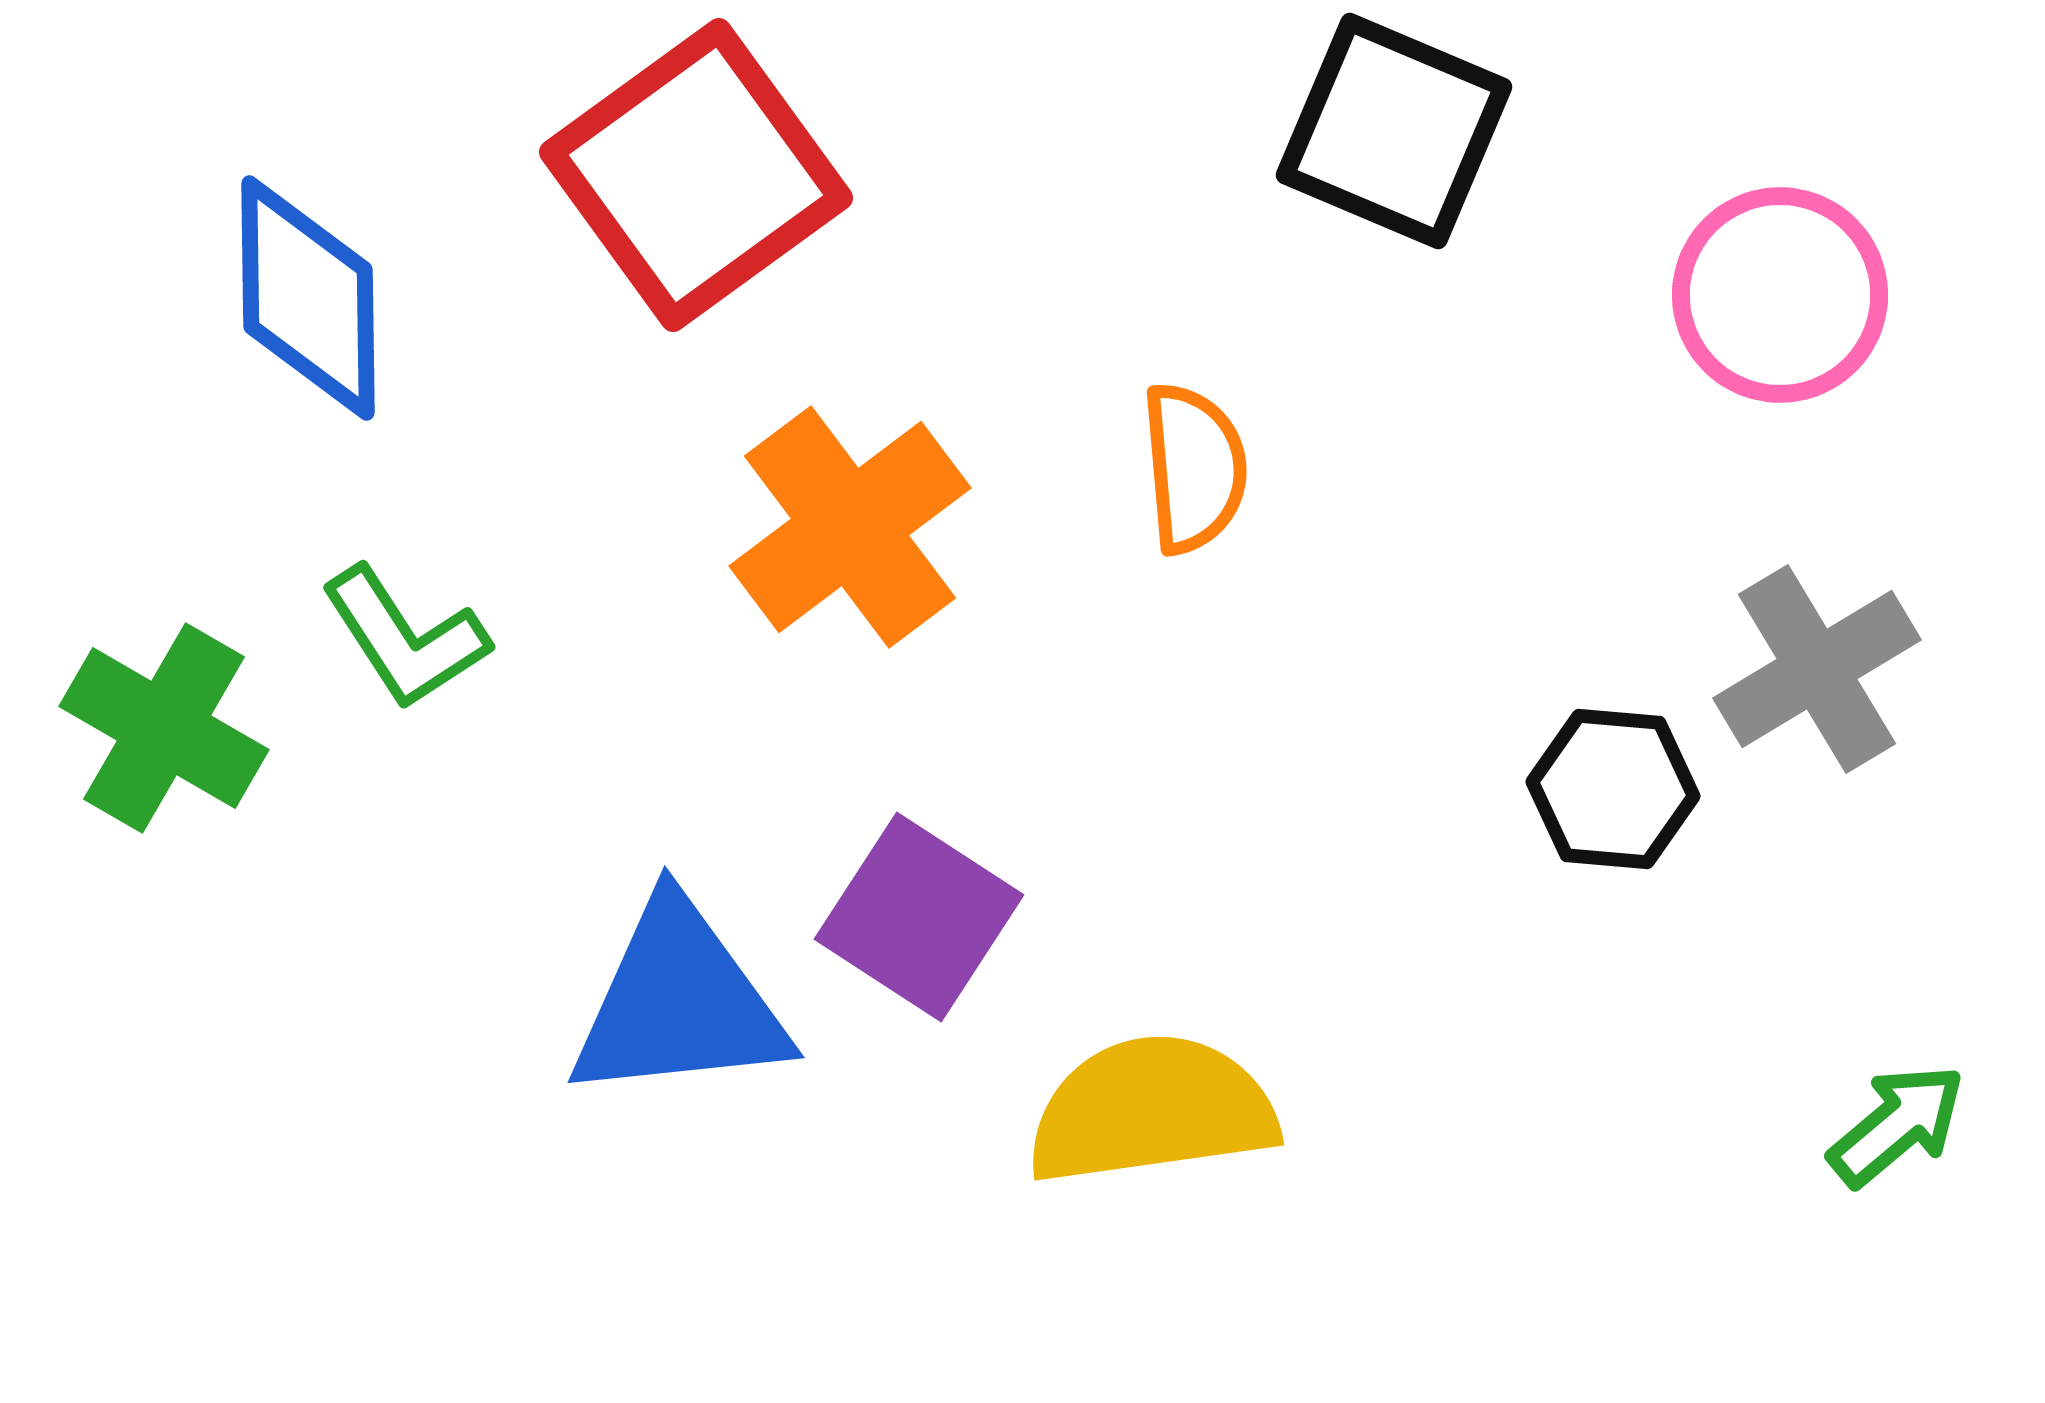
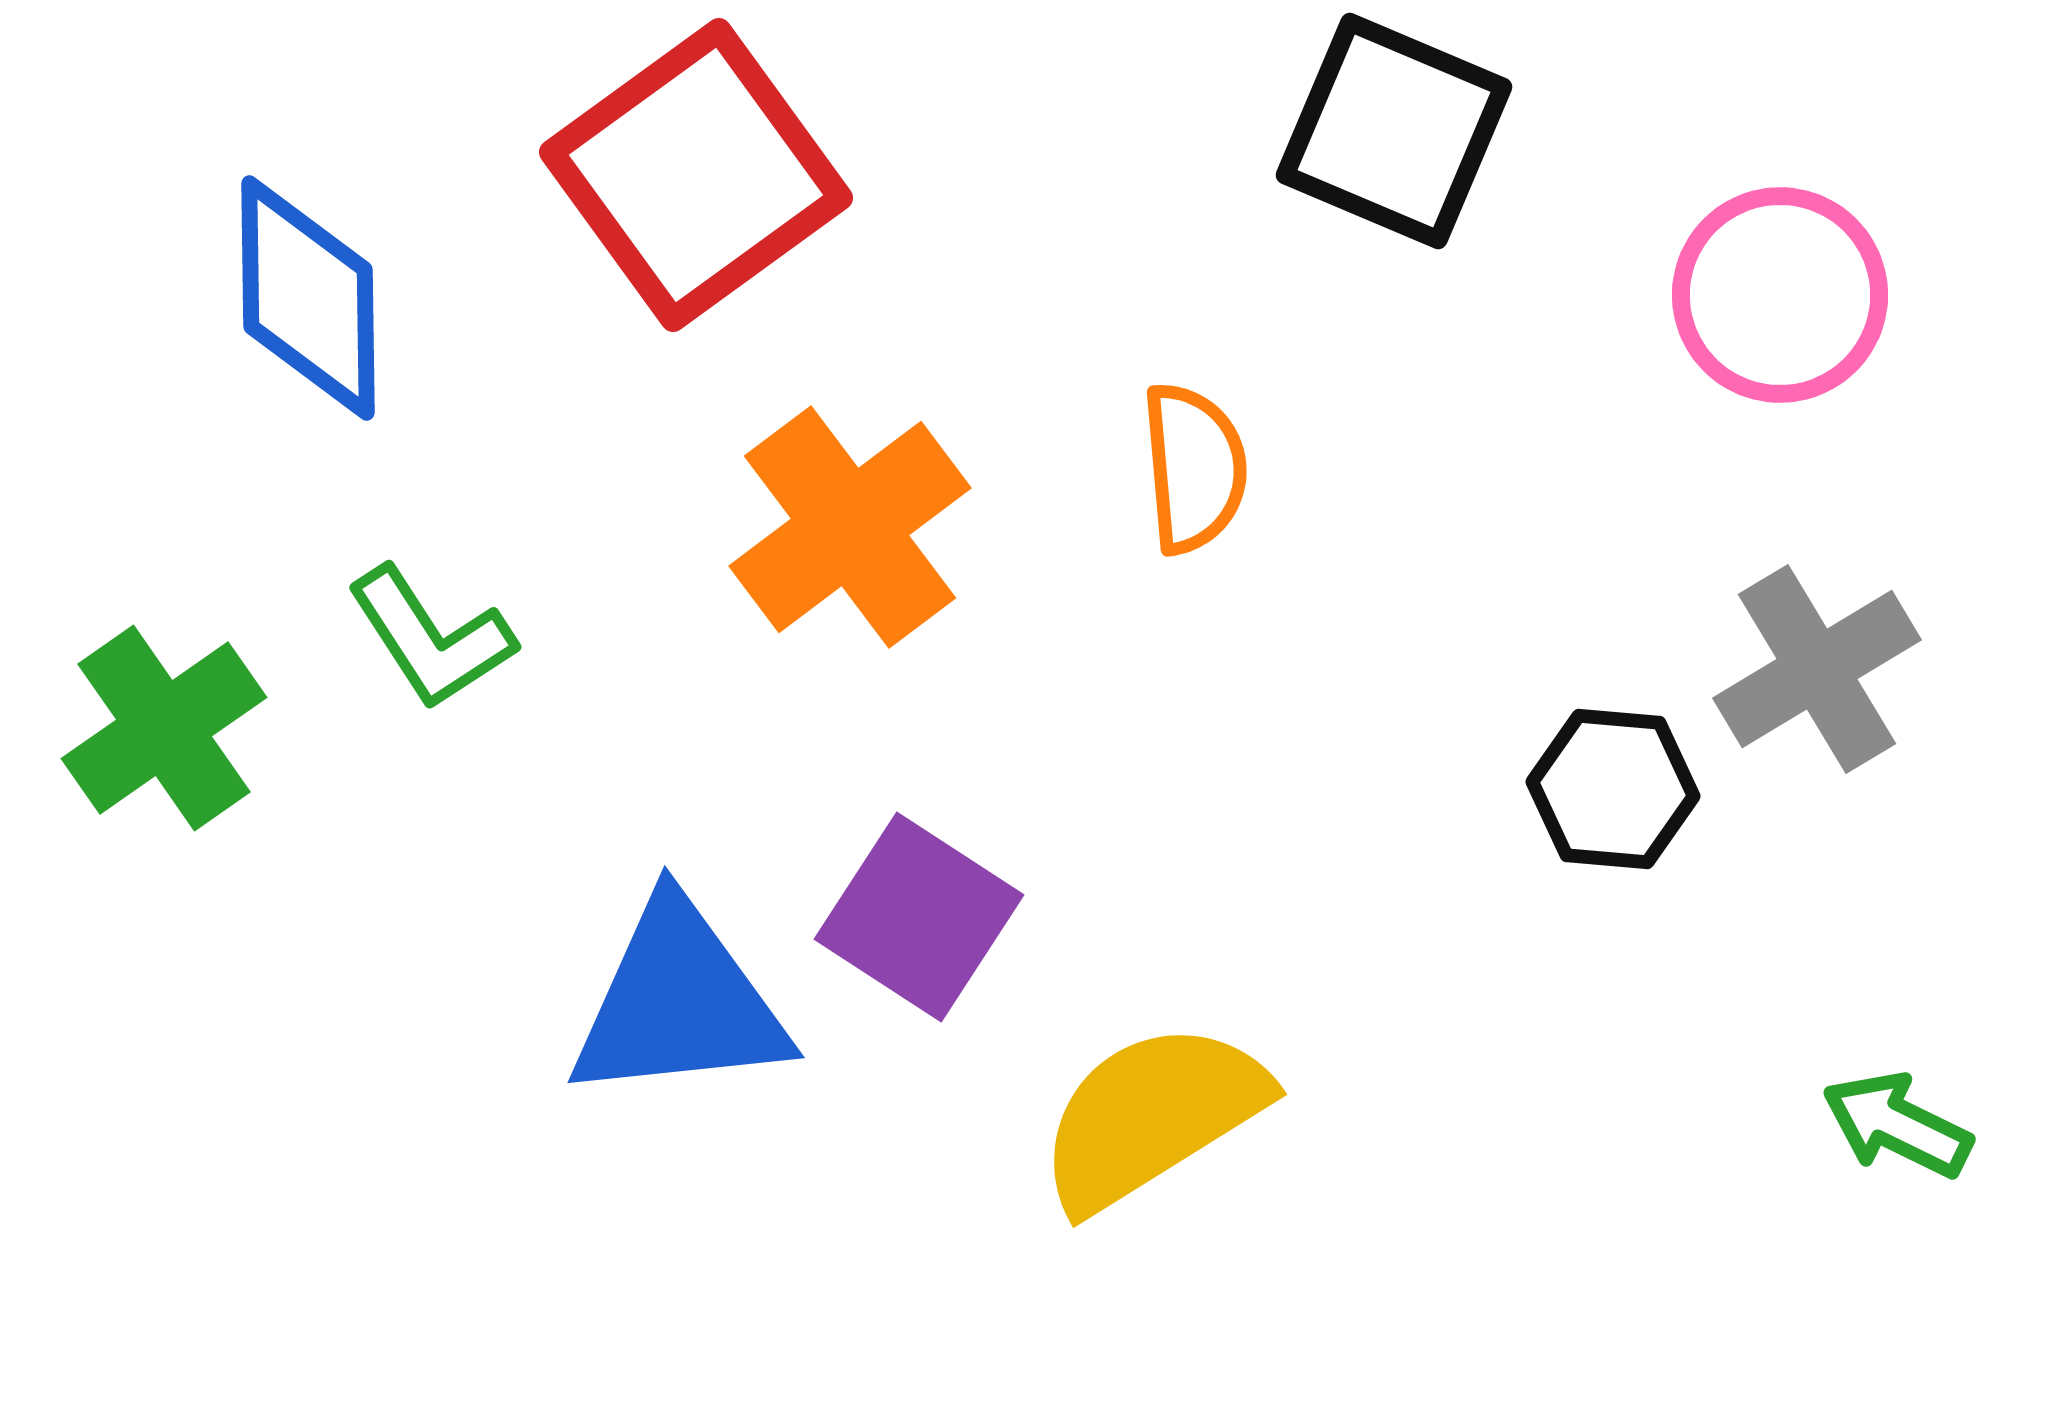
green L-shape: moved 26 px right
green cross: rotated 25 degrees clockwise
yellow semicircle: moved 6 px down; rotated 24 degrees counterclockwise
green arrow: rotated 114 degrees counterclockwise
